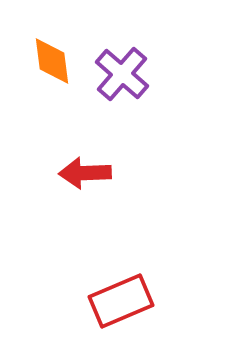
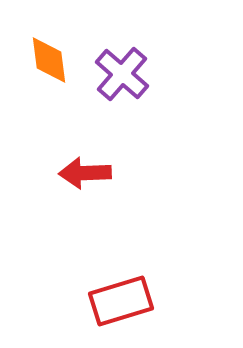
orange diamond: moved 3 px left, 1 px up
red rectangle: rotated 6 degrees clockwise
